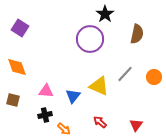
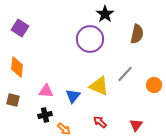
orange diamond: rotated 25 degrees clockwise
orange circle: moved 8 px down
